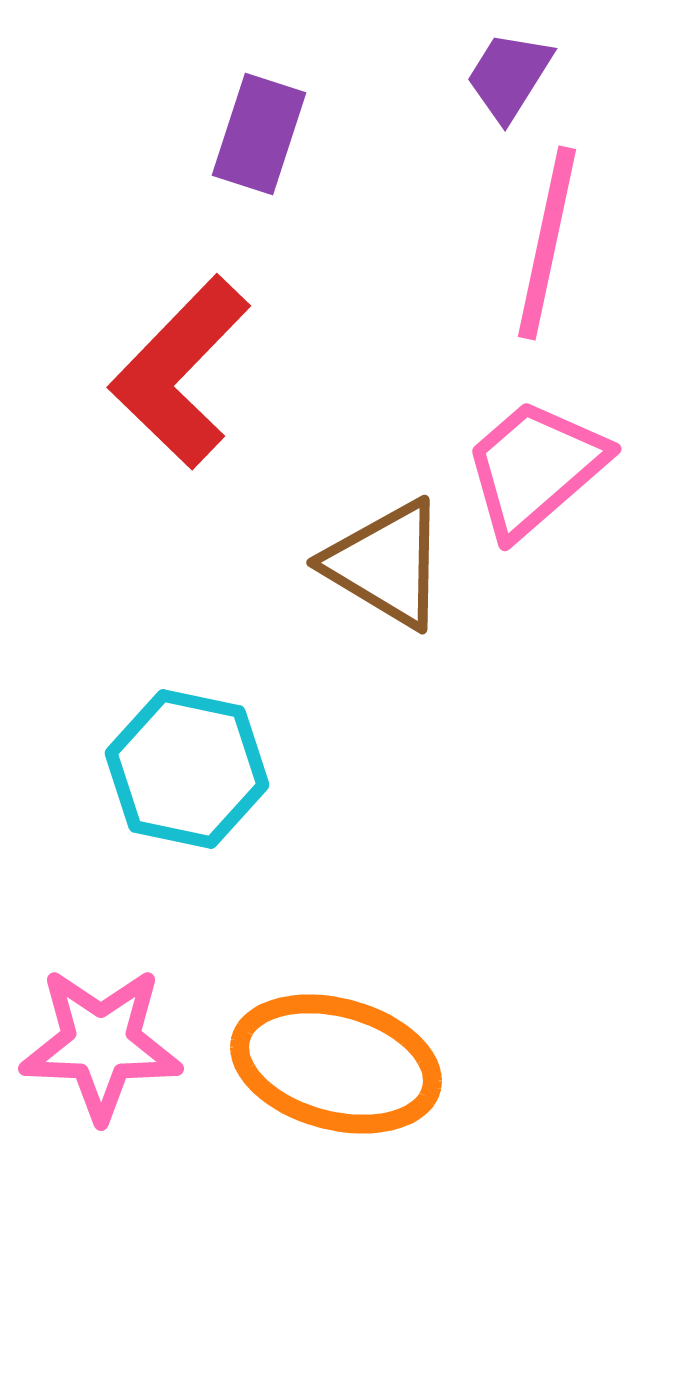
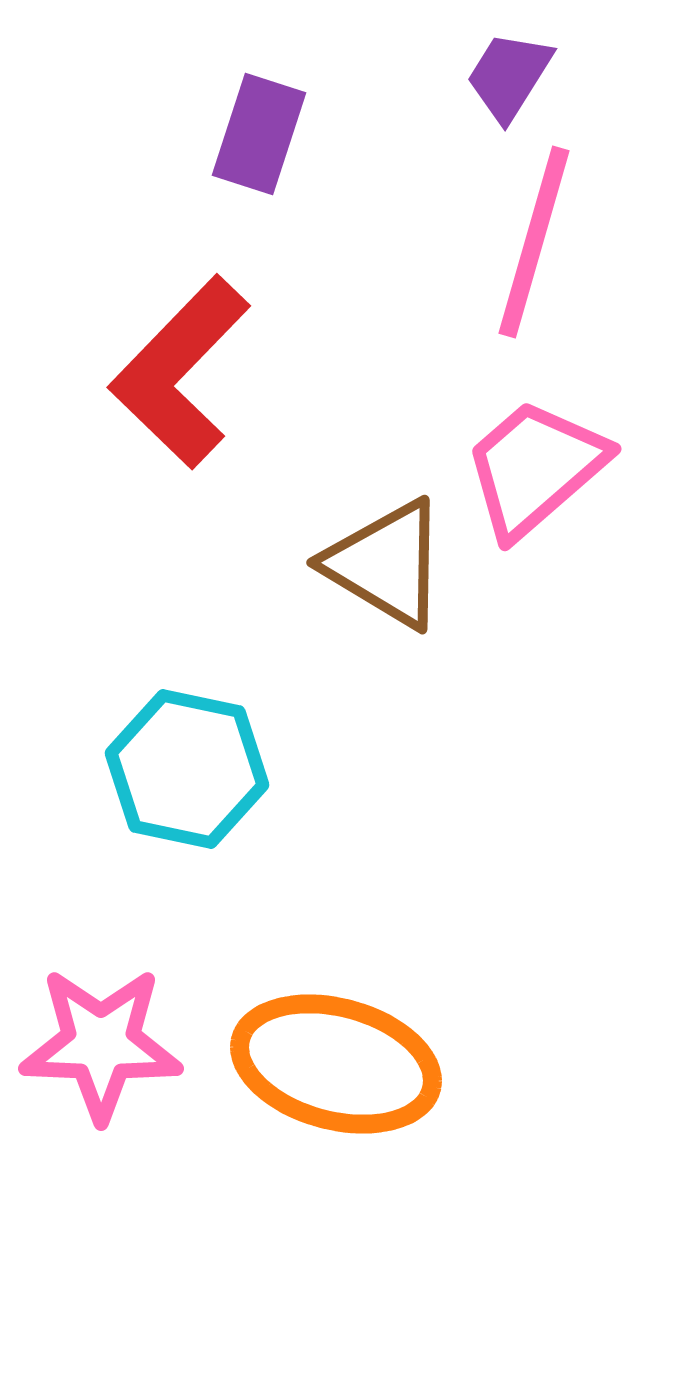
pink line: moved 13 px left, 1 px up; rotated 4 degrees clockwise
